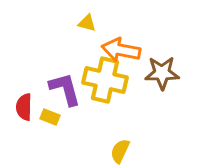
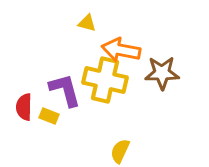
purple L-shape: moved 1 px down
yellow rectangle: moved 1 px left, 1 px up
